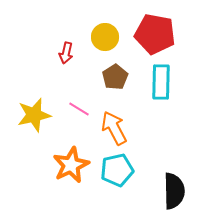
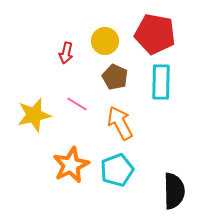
yellow circle: moved 4 px down
brown pentagon: rotated 15 degrees counterclockwise
pink line: moved 2 px left, 5 px up
orange arrow: moved 6 px right, 5 px up
cyan pentagon: rotated 8 degrees counterclockwise
